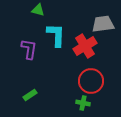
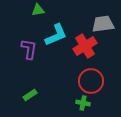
green triangle: rotated 24 degrees counterclockwise
cyan L-shape: rotated 65 degrees clockwise
